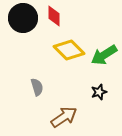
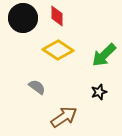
red diamond: moved 3 px right
yellow diamond: moved 11 px left; rotated 12 degrees counterclockwise
green arrow: rotated 12 degrees counterclockwise
gray semicircle: rotated 36 degrees counterclockwise
